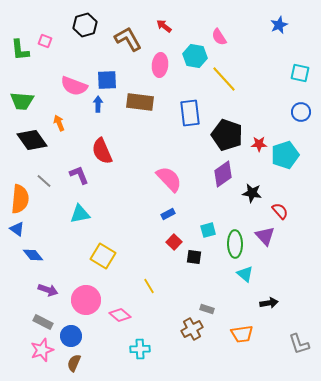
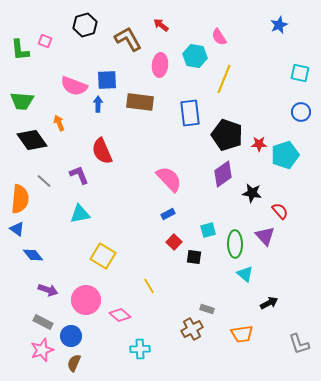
red arrow at (164, 26): moved 3 px left, 1 px up
yellow line at (224, 79): rotated 64 degrees clockwise
black arrow at (269, 303): rotated 18 degrees counterclockwise
